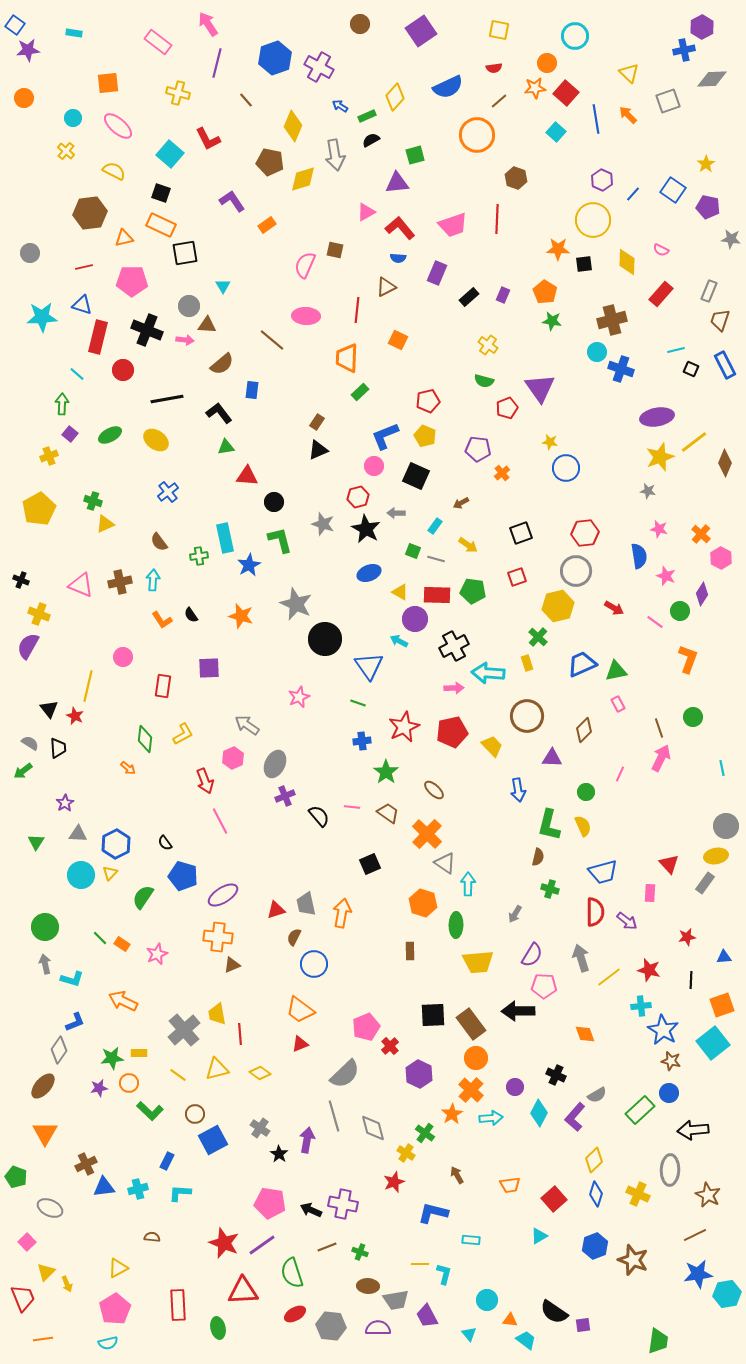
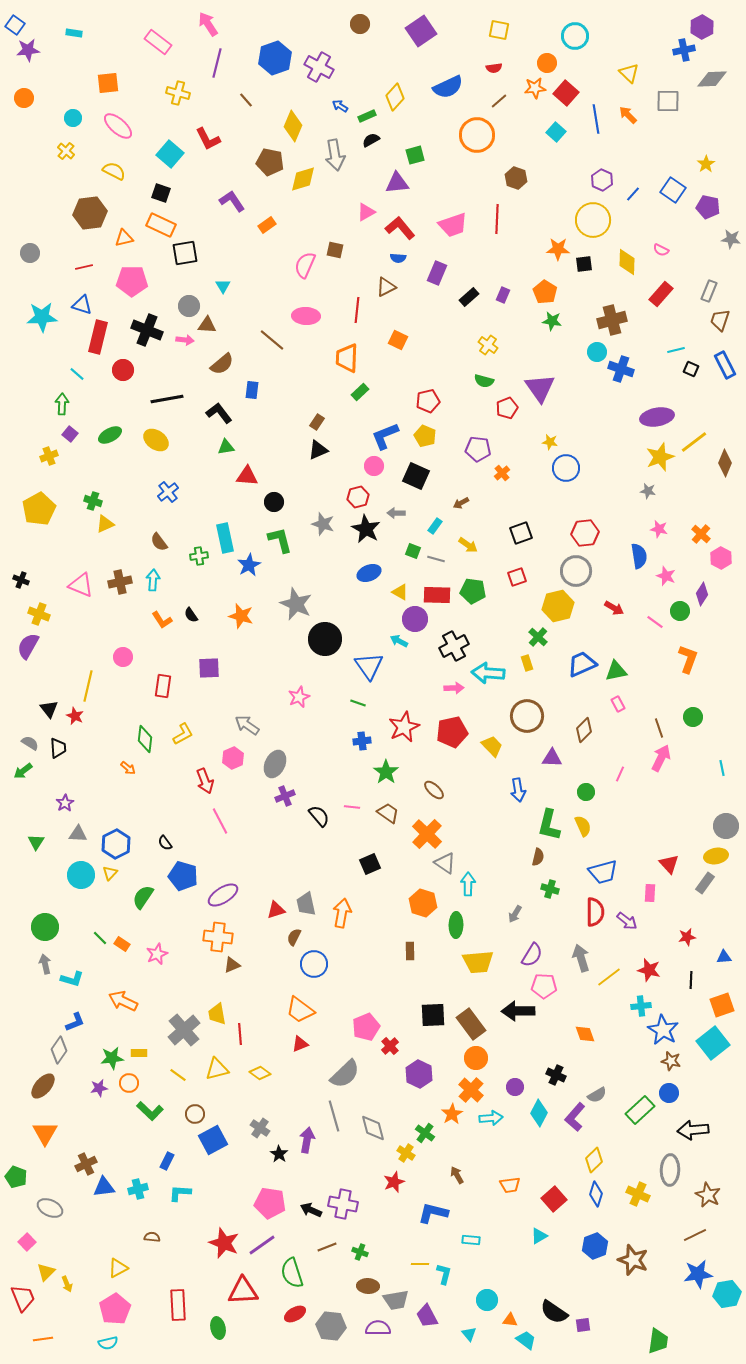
gray square at (668, 101): rotated 20 degrees clockwise
